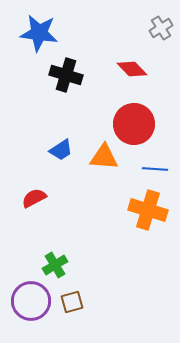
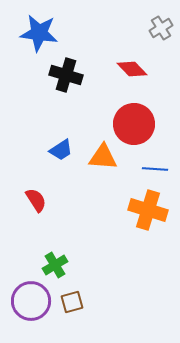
orange triangle: moved 1 px left
red semicircle: moved 2 px right, 2 px down; rotated 85 degrees clockwise
